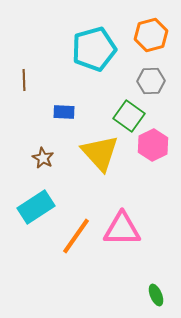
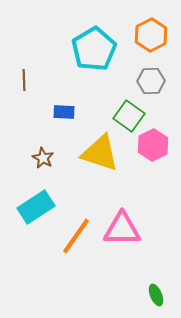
orange hexagon: rotated 12 degrees counterclockwise
cyan pentagon: rotated 15 degrees counterclockwise
yellow triangle: rotated 30 degrees counterclockwise
